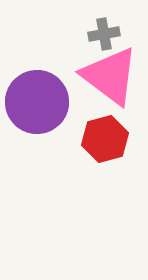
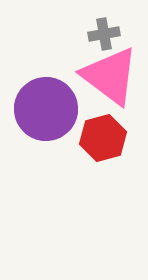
purple circle: moved 9 px right, 7 px down
red hexagon: moved 2 px left, 1 px up
